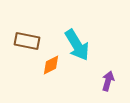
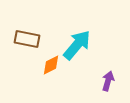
brown rectangle: moved 2 px up
cyan arrow: rotated 108 degrees counterclockwise
